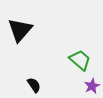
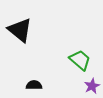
black triangle: rotated 32 degrees counterclockwise
black semicircle: rotated 56 degrees counterclockwise
